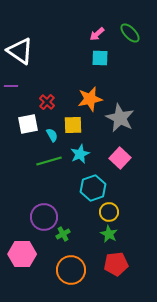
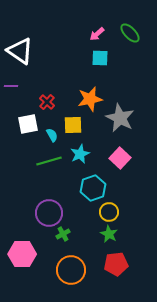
purple circle: moved 5 px right, 4 px up
